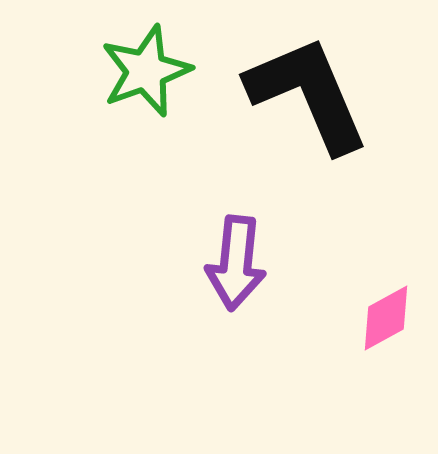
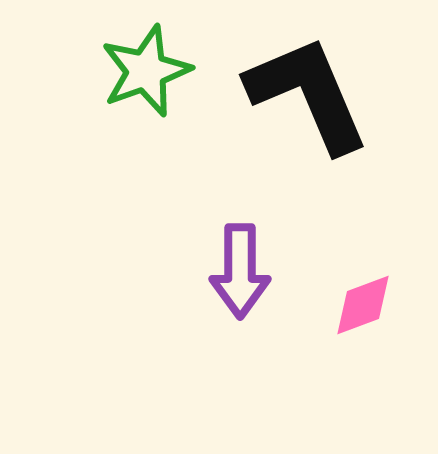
purple arrow: moved 4 px right, 8 px down; rotated 6 degrees counterclockwise
pink diamond: moved 23 px left, 13 px up; rotated 8 degrees clockwise
